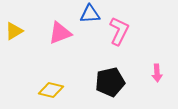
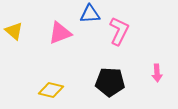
yellow triangle: rotated 48 degrees counterclockwise
black pentagon: rotated 16 degrees clockwise
